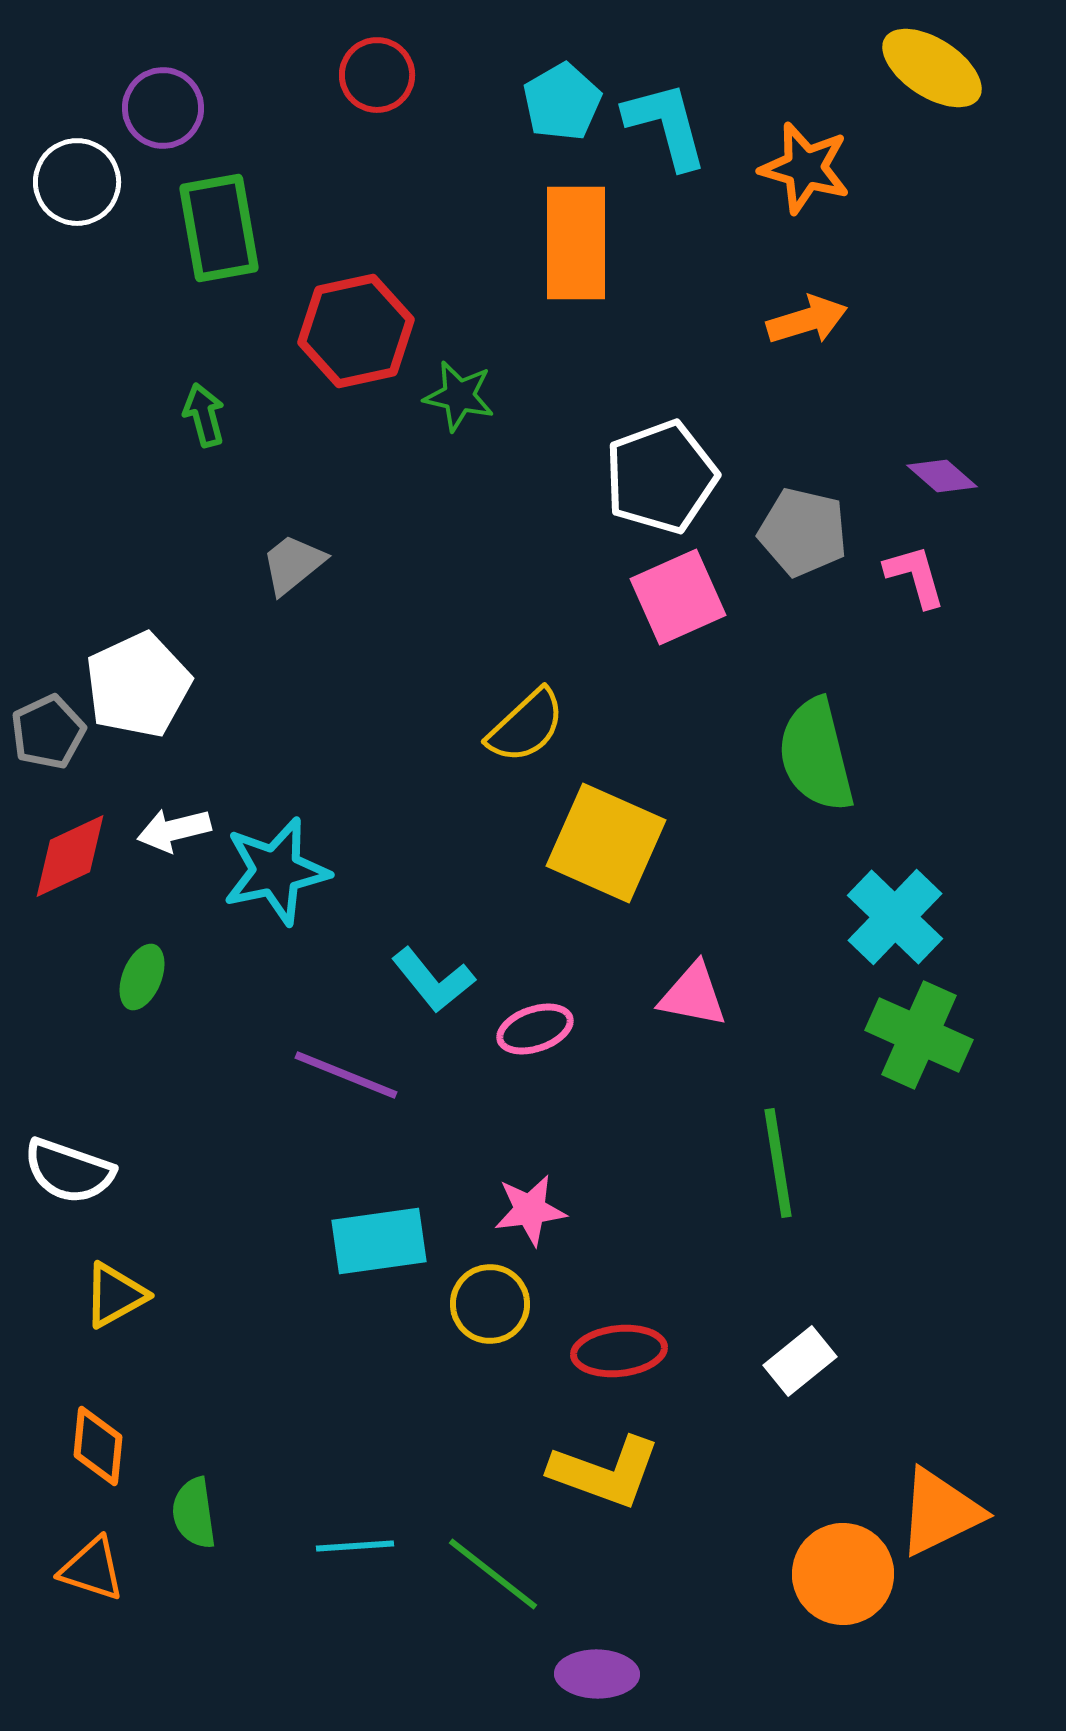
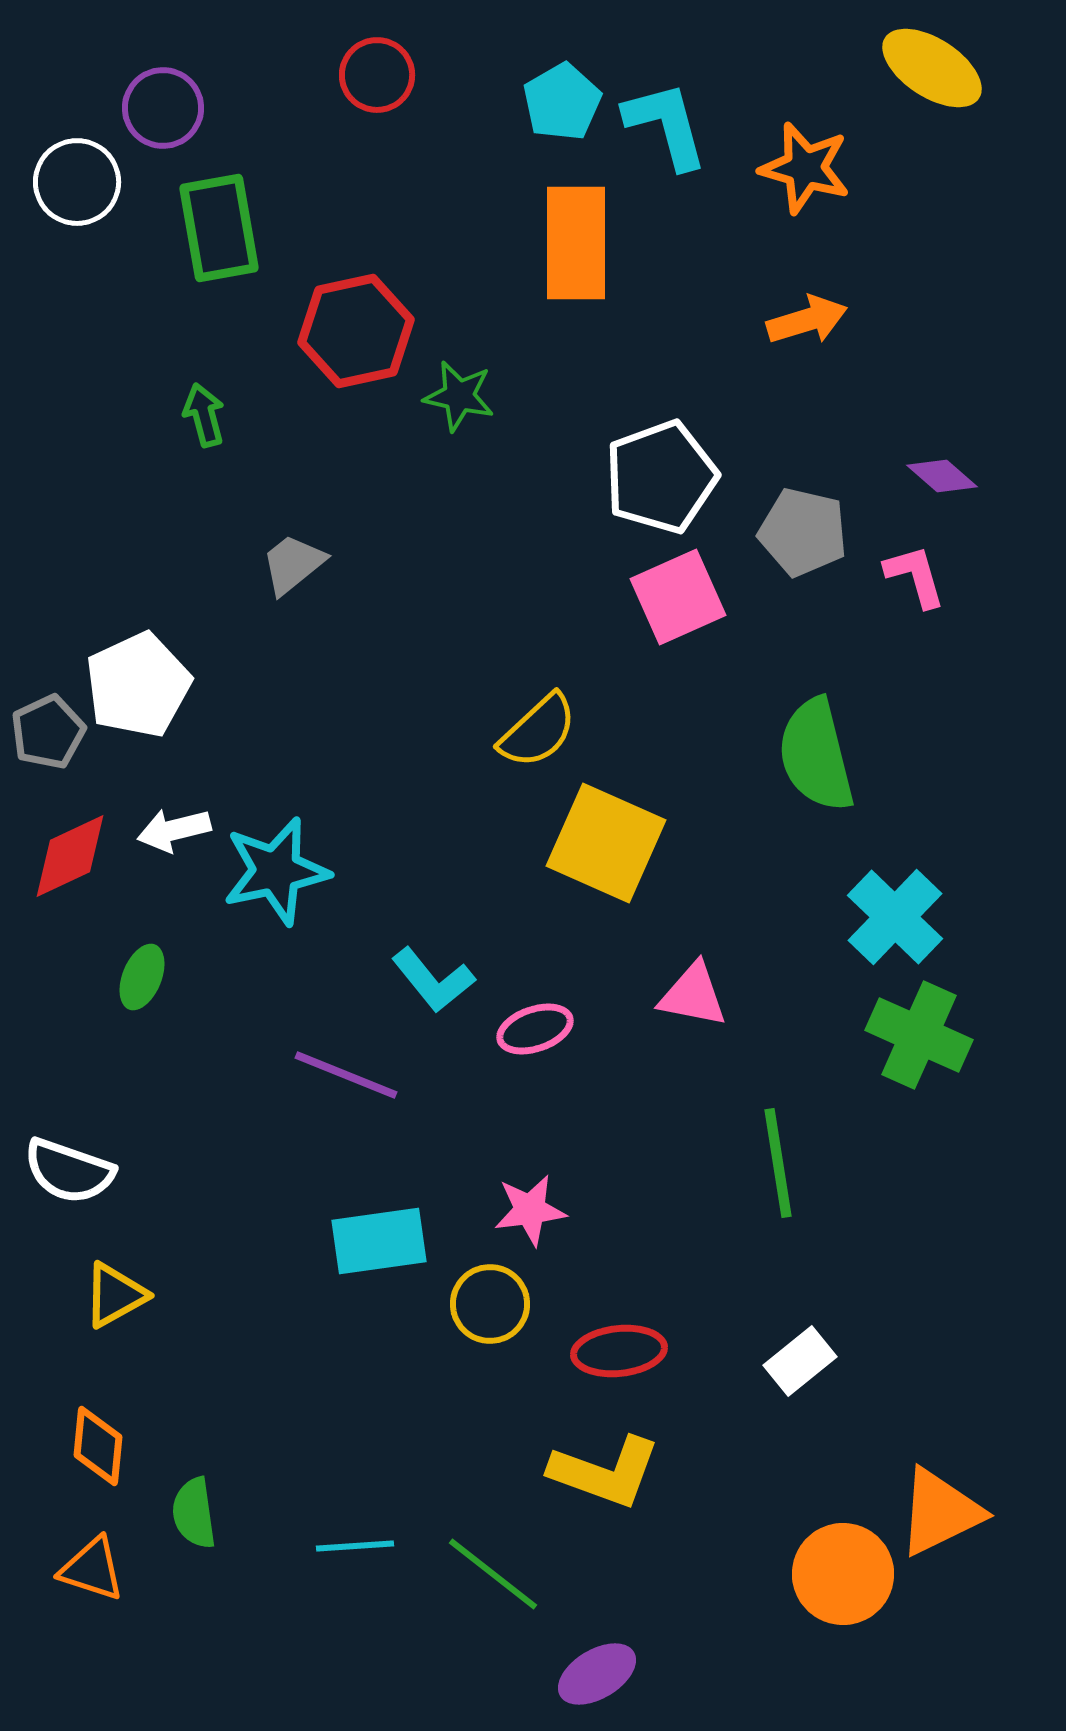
yellow semicircle at (526, 726): moved 12 px right, 5 px down
purple ellipse at (597, 1674): rotated 32 degrees counterclockwise
